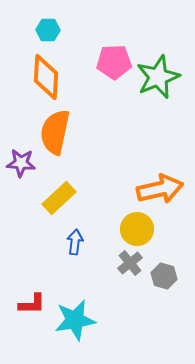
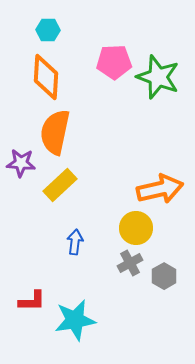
green star: rotated 30 degrees counterclockwise
yellow rectangle: moved 1 px right, 13 px up
yellow circle: moved 1 px left, 1 px up
gray cross: rotated 10 degrees clockwise
gray hexagon: rotated 15 degrees clockwise
red L-shape: moved 3 px up
